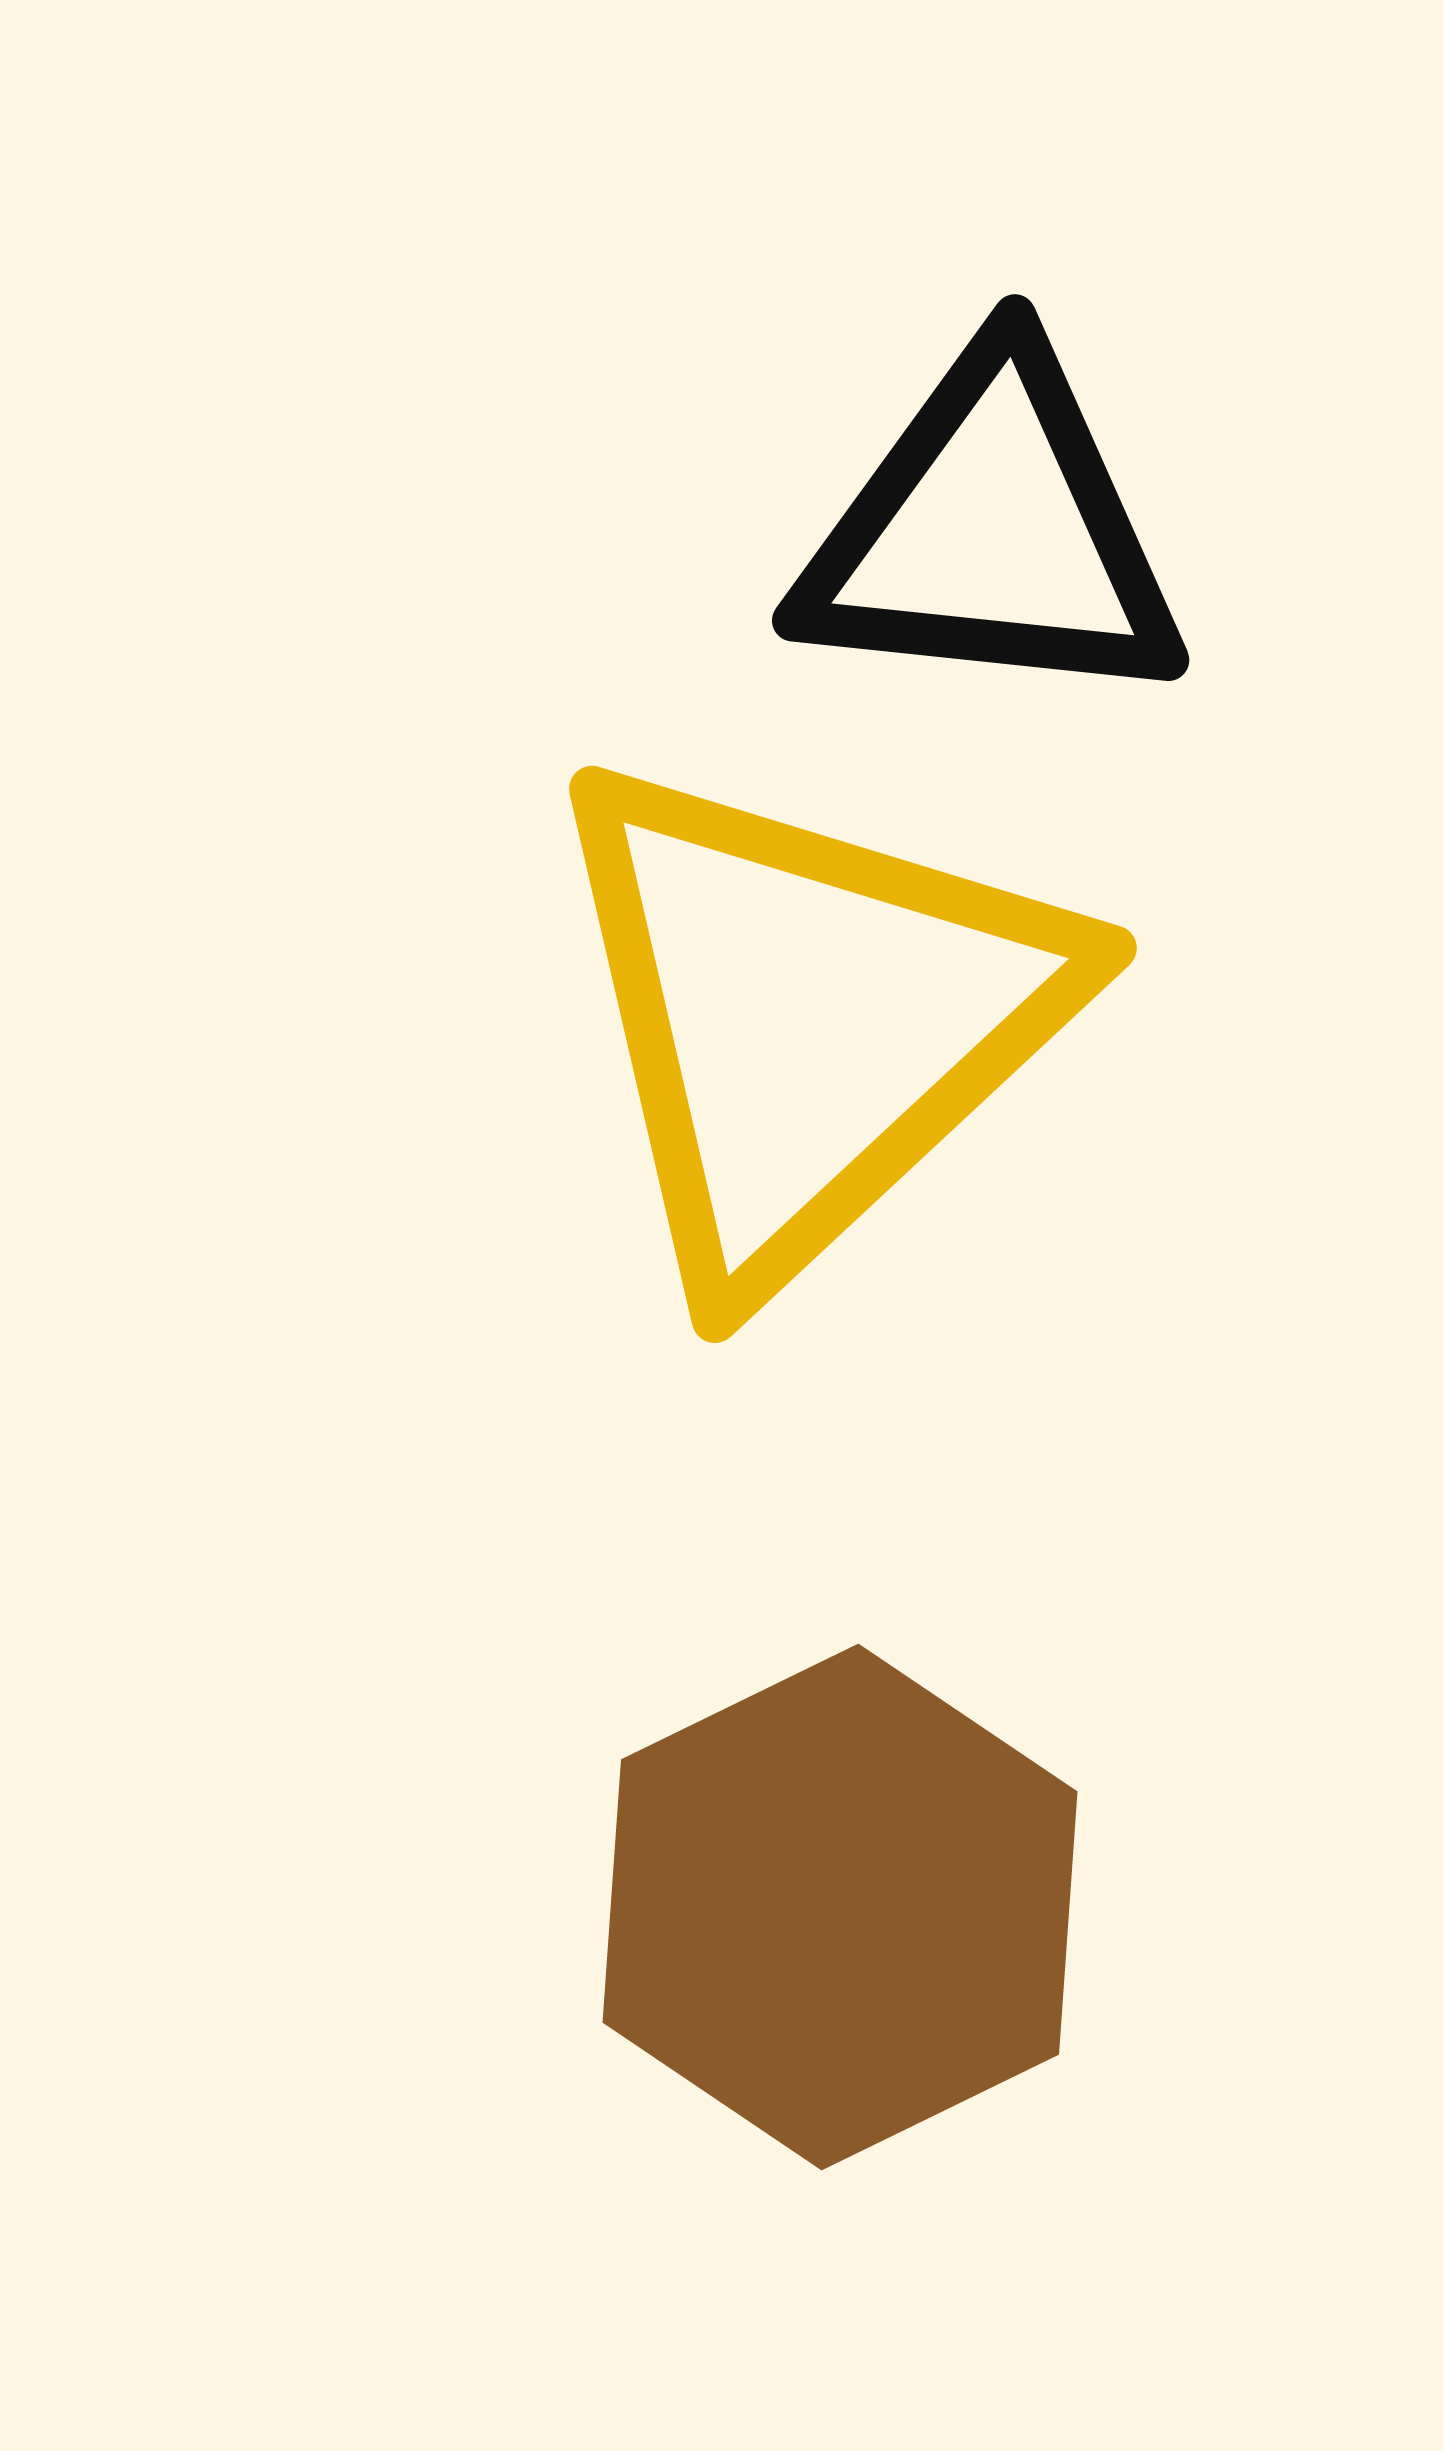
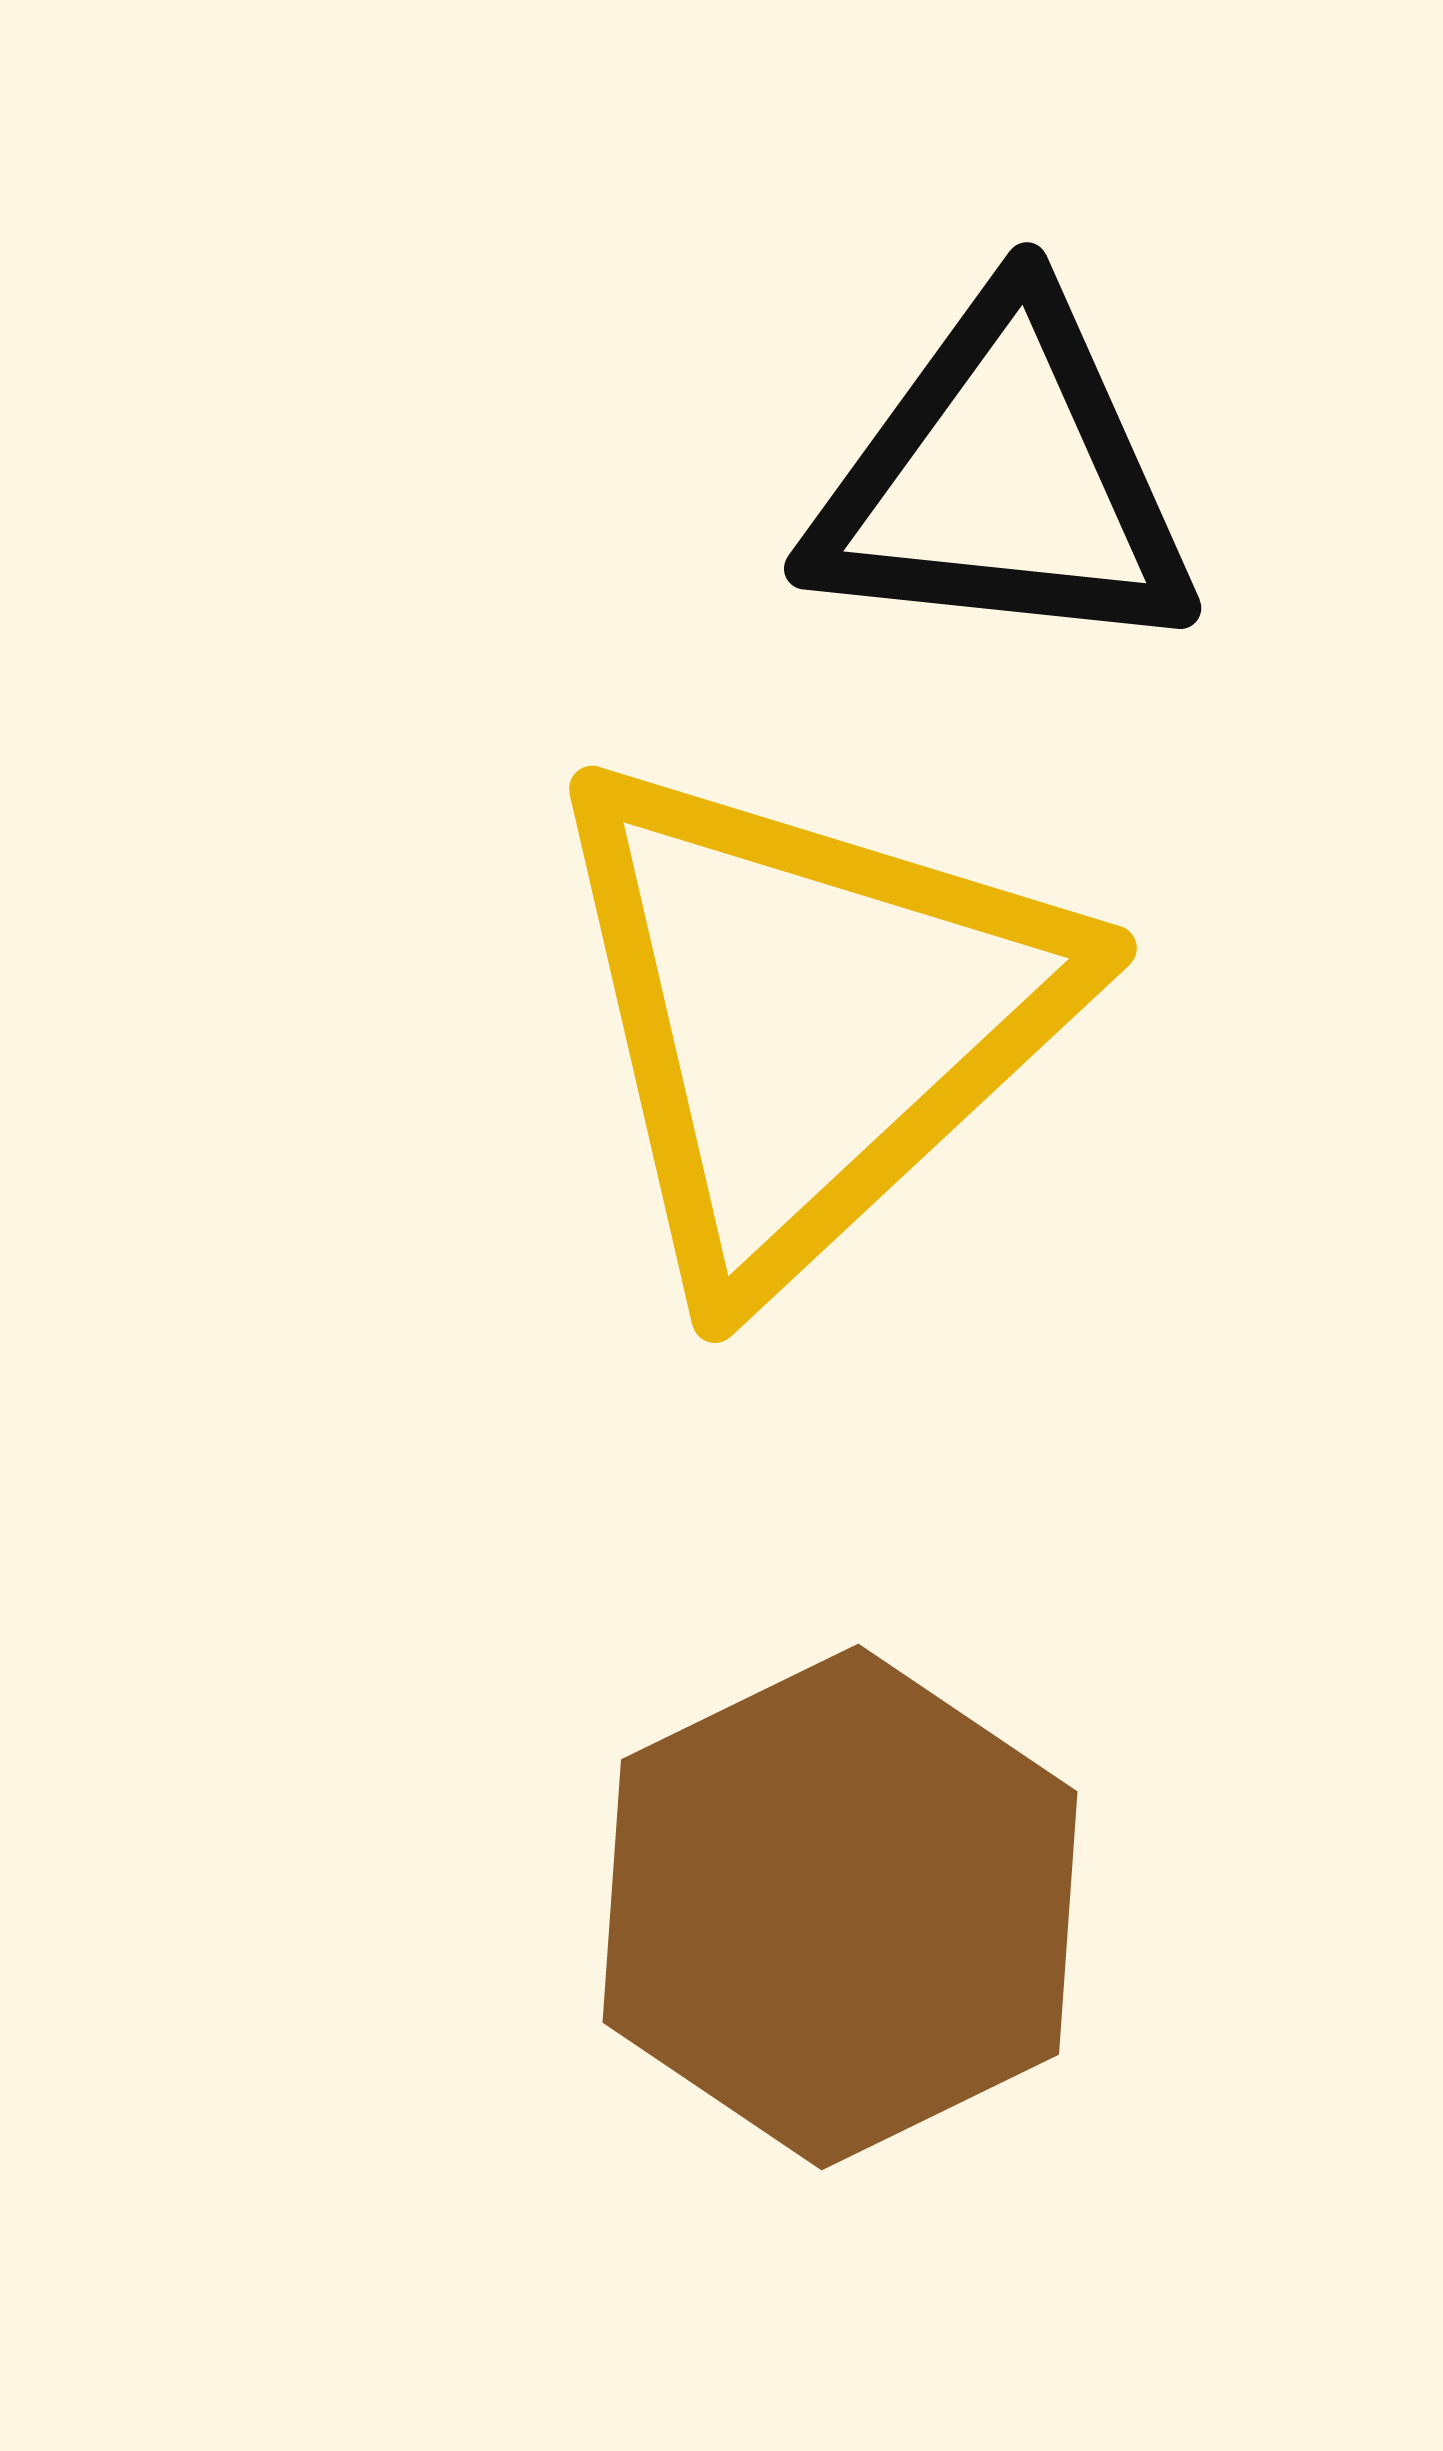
black triangle: moved 12 px right, 52 px up
